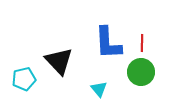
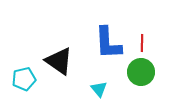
black triangle: rotated 12 degrees counterclockwise
